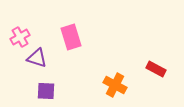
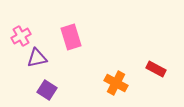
pink cross: moved 1 px right, 1 px up
purple triangle: rotated 30 degrees counterclockwise
orange cross: moved 1 px right, 2 px up
purple square: moved 1 px right, 1 px up; rotated 30 degrees clockwise
